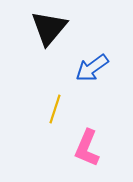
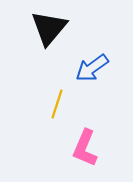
yellow line: moved 2 px right, 5 px up
pink L-shape: moved 2 px left
